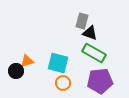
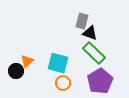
green rectangle: rotated 15 degrees clockwise
orange triangle: rotated 24 degrees counterclockwise
purple pentagon: rotated 25 degrees counterclockwise
